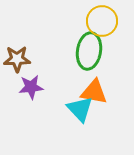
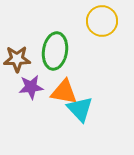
green ellipse: moved 34 px left
orange triangle: moved 30 px left
